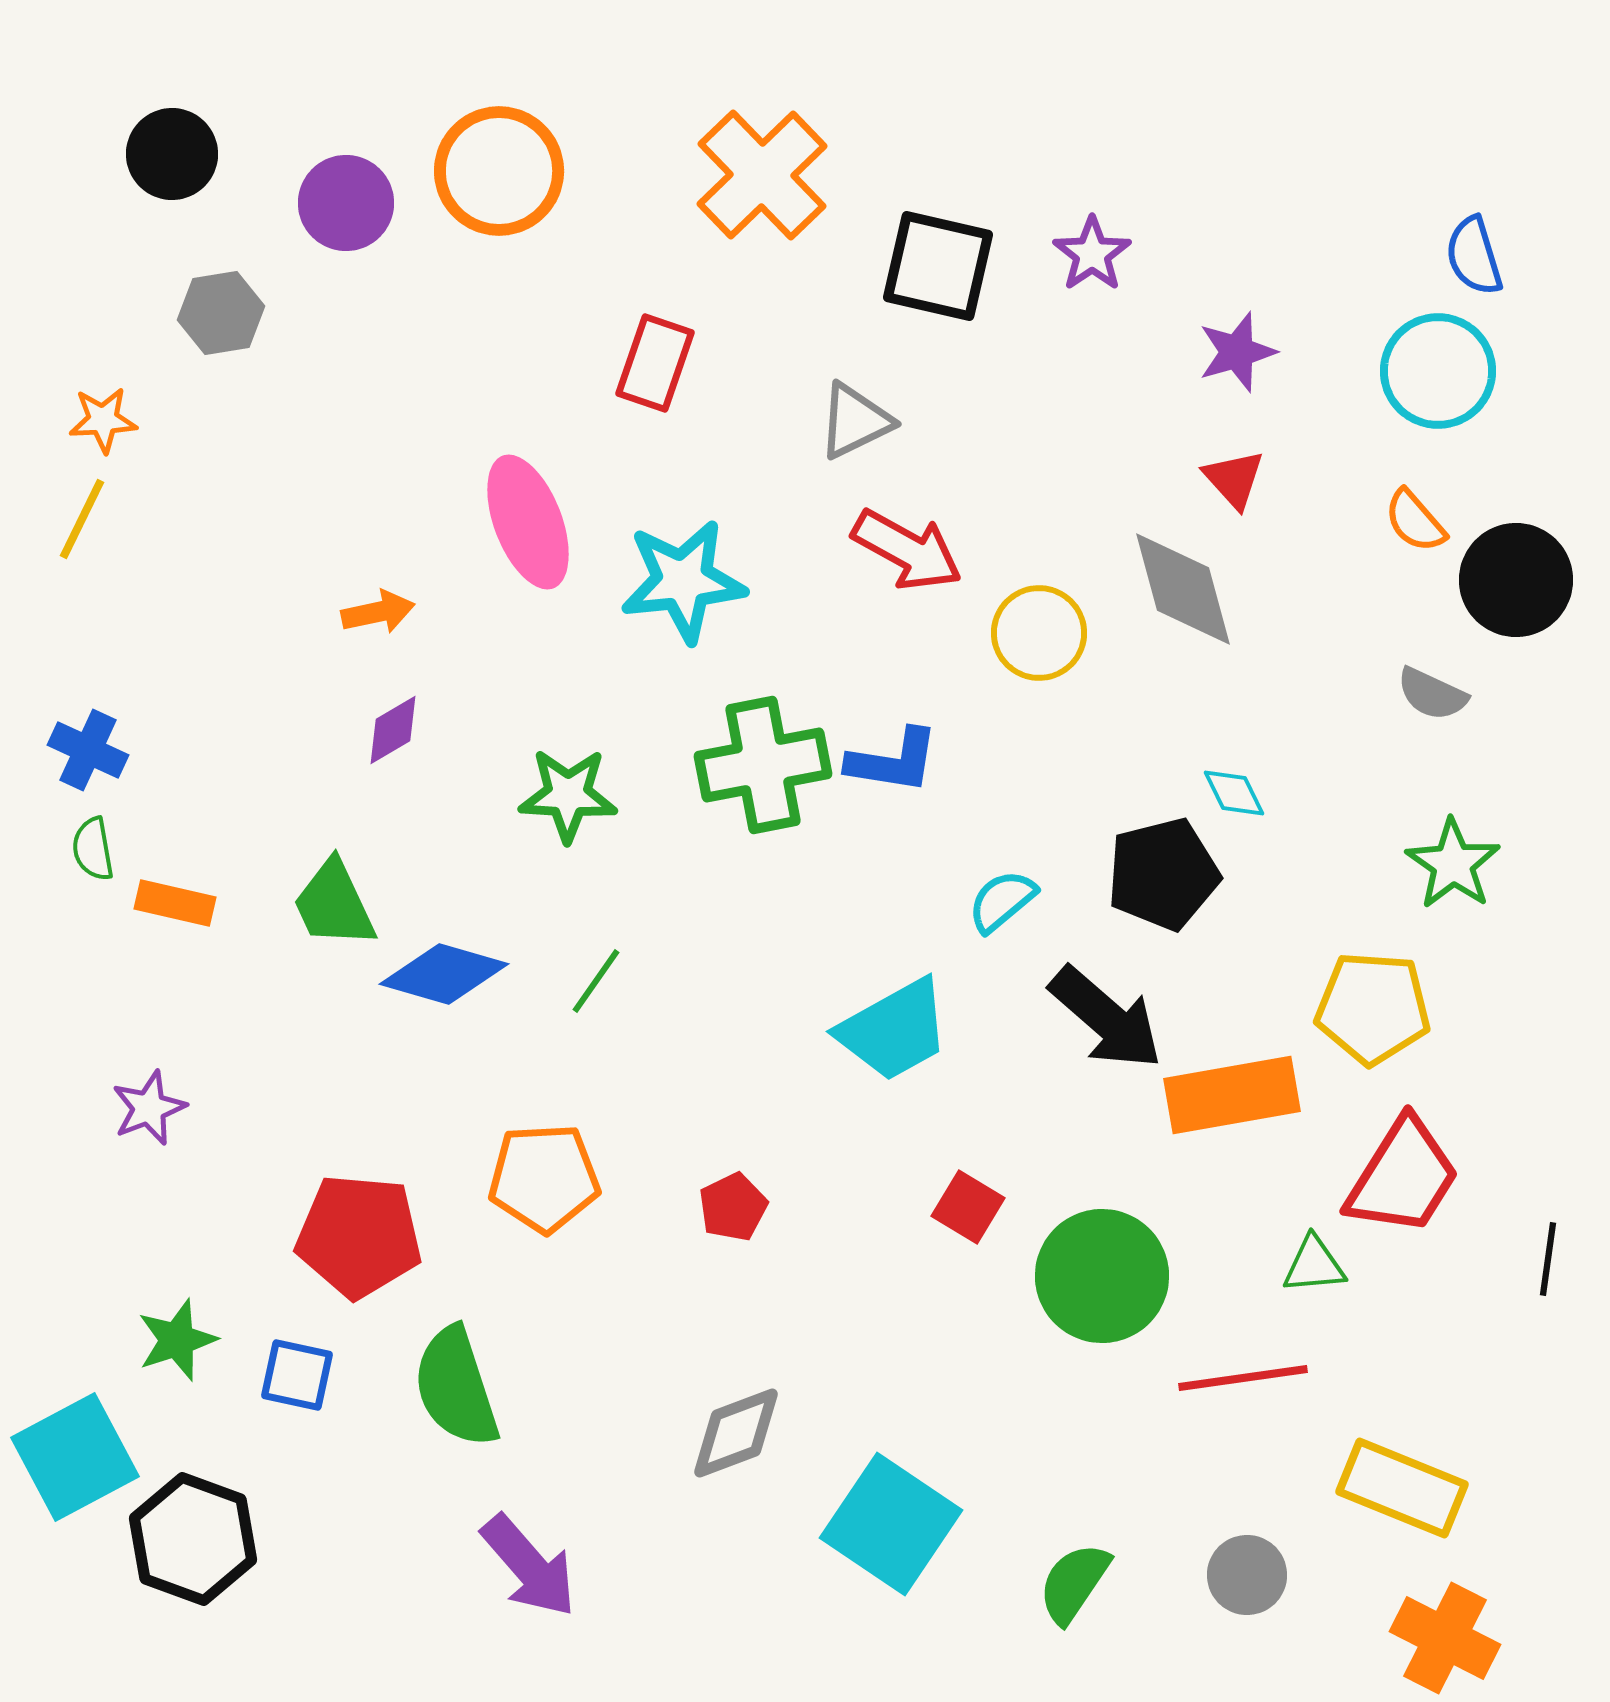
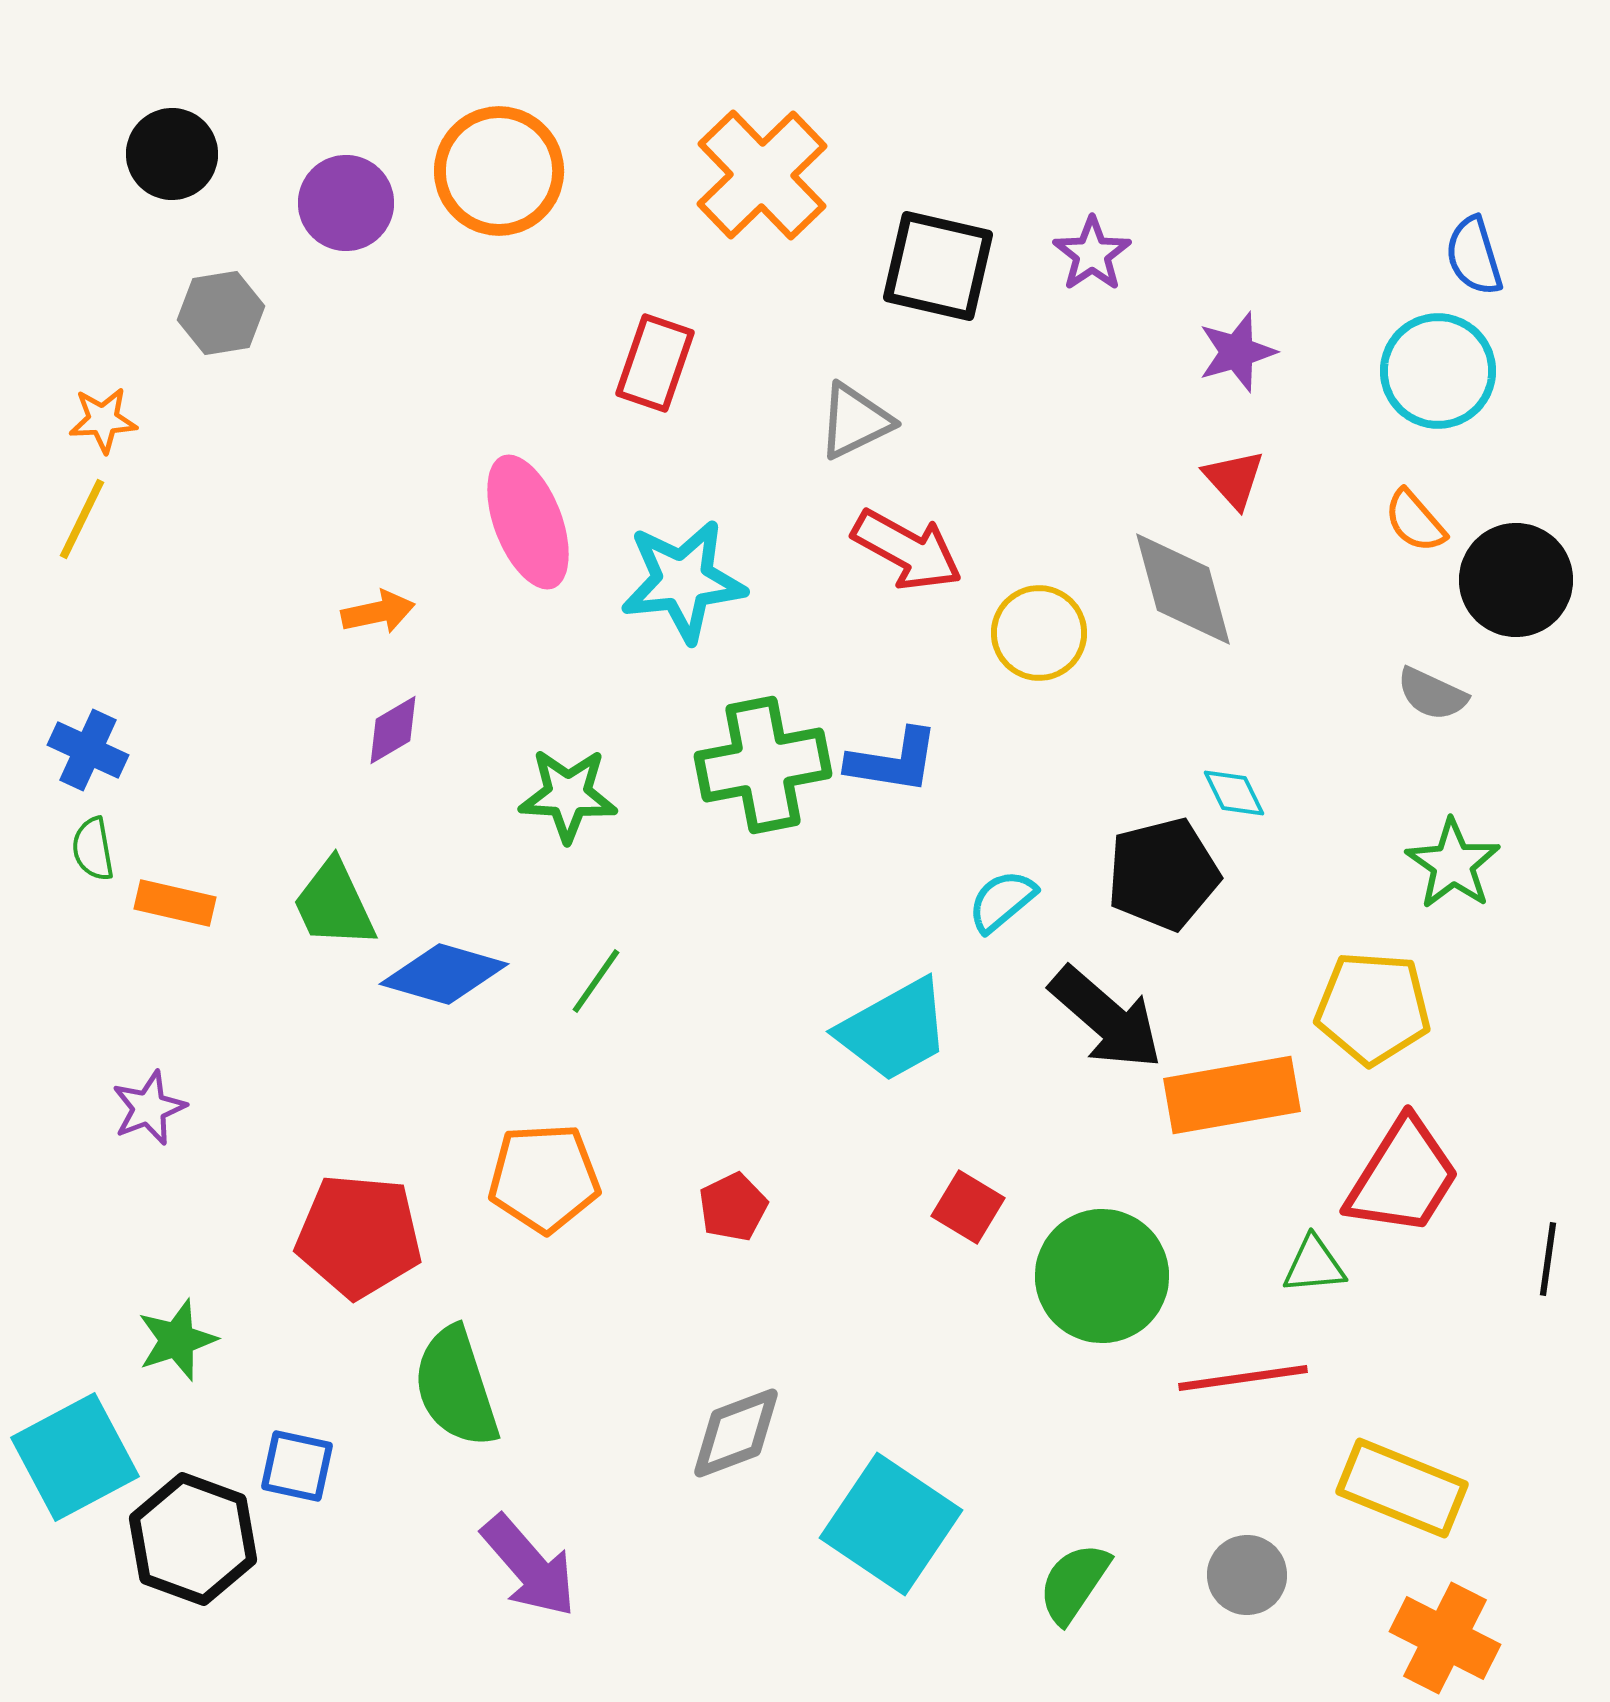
blue square at (297, 1375): moved 91 px down
